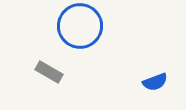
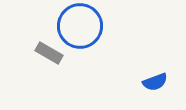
gray rectangle: moved 19 px up
